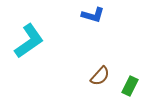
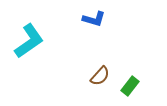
blue L-shape: moved 1 px right, 4 px down
green rectangle: rotated 12 degrees clockwise
